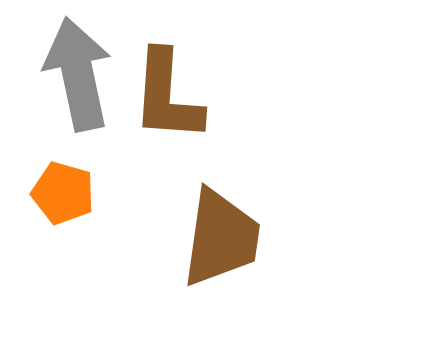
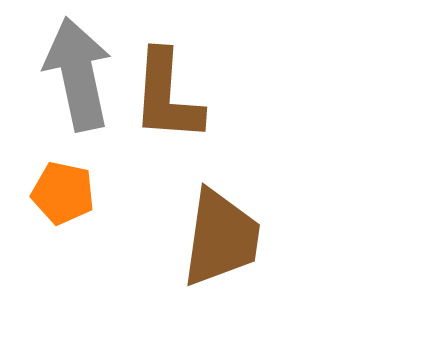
orange pentagon: rotated 4 degrees counterclockwise
